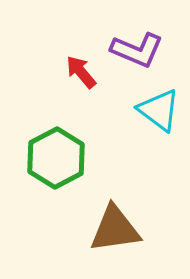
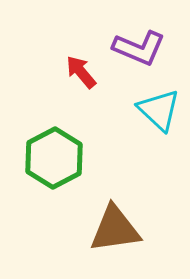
purple L-shape: moved 2 px right, 2 px up
cyan triangle: rotated 6 degrees clockwise
green hexagon: moved 2 px left
